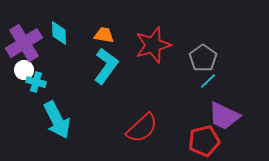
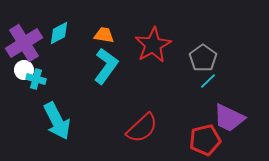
cyan diamond: rotated 65 degrees clockwise
red star: rotated 12 degrees counterclockwise
cyan cross: moved 3 px up
purple trapezoid: moved 5 px right, 2 px down
cyan arrow: moved 1 px down
red pentagon: moved 1 px right, 1 px up
